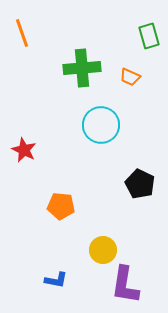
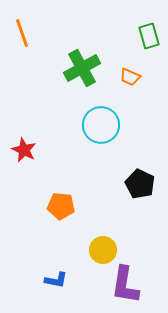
green cross: rotated 24 degrees counterclockwise
